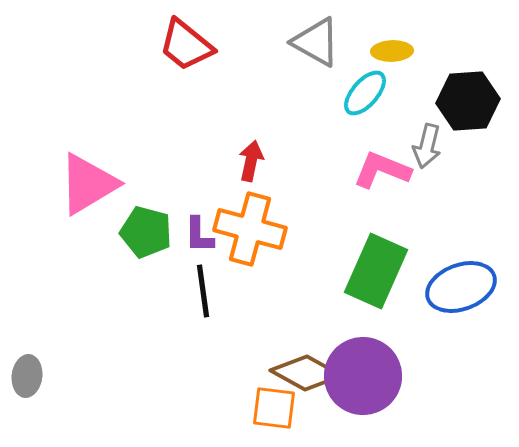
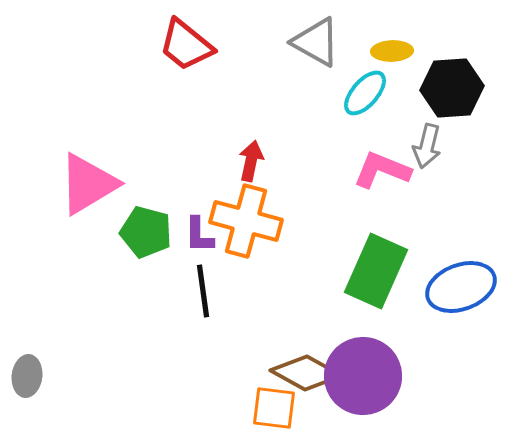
black hexagon: moved 16 px left, 13 px up
orange cross: moved 4 px left, 8 px up
